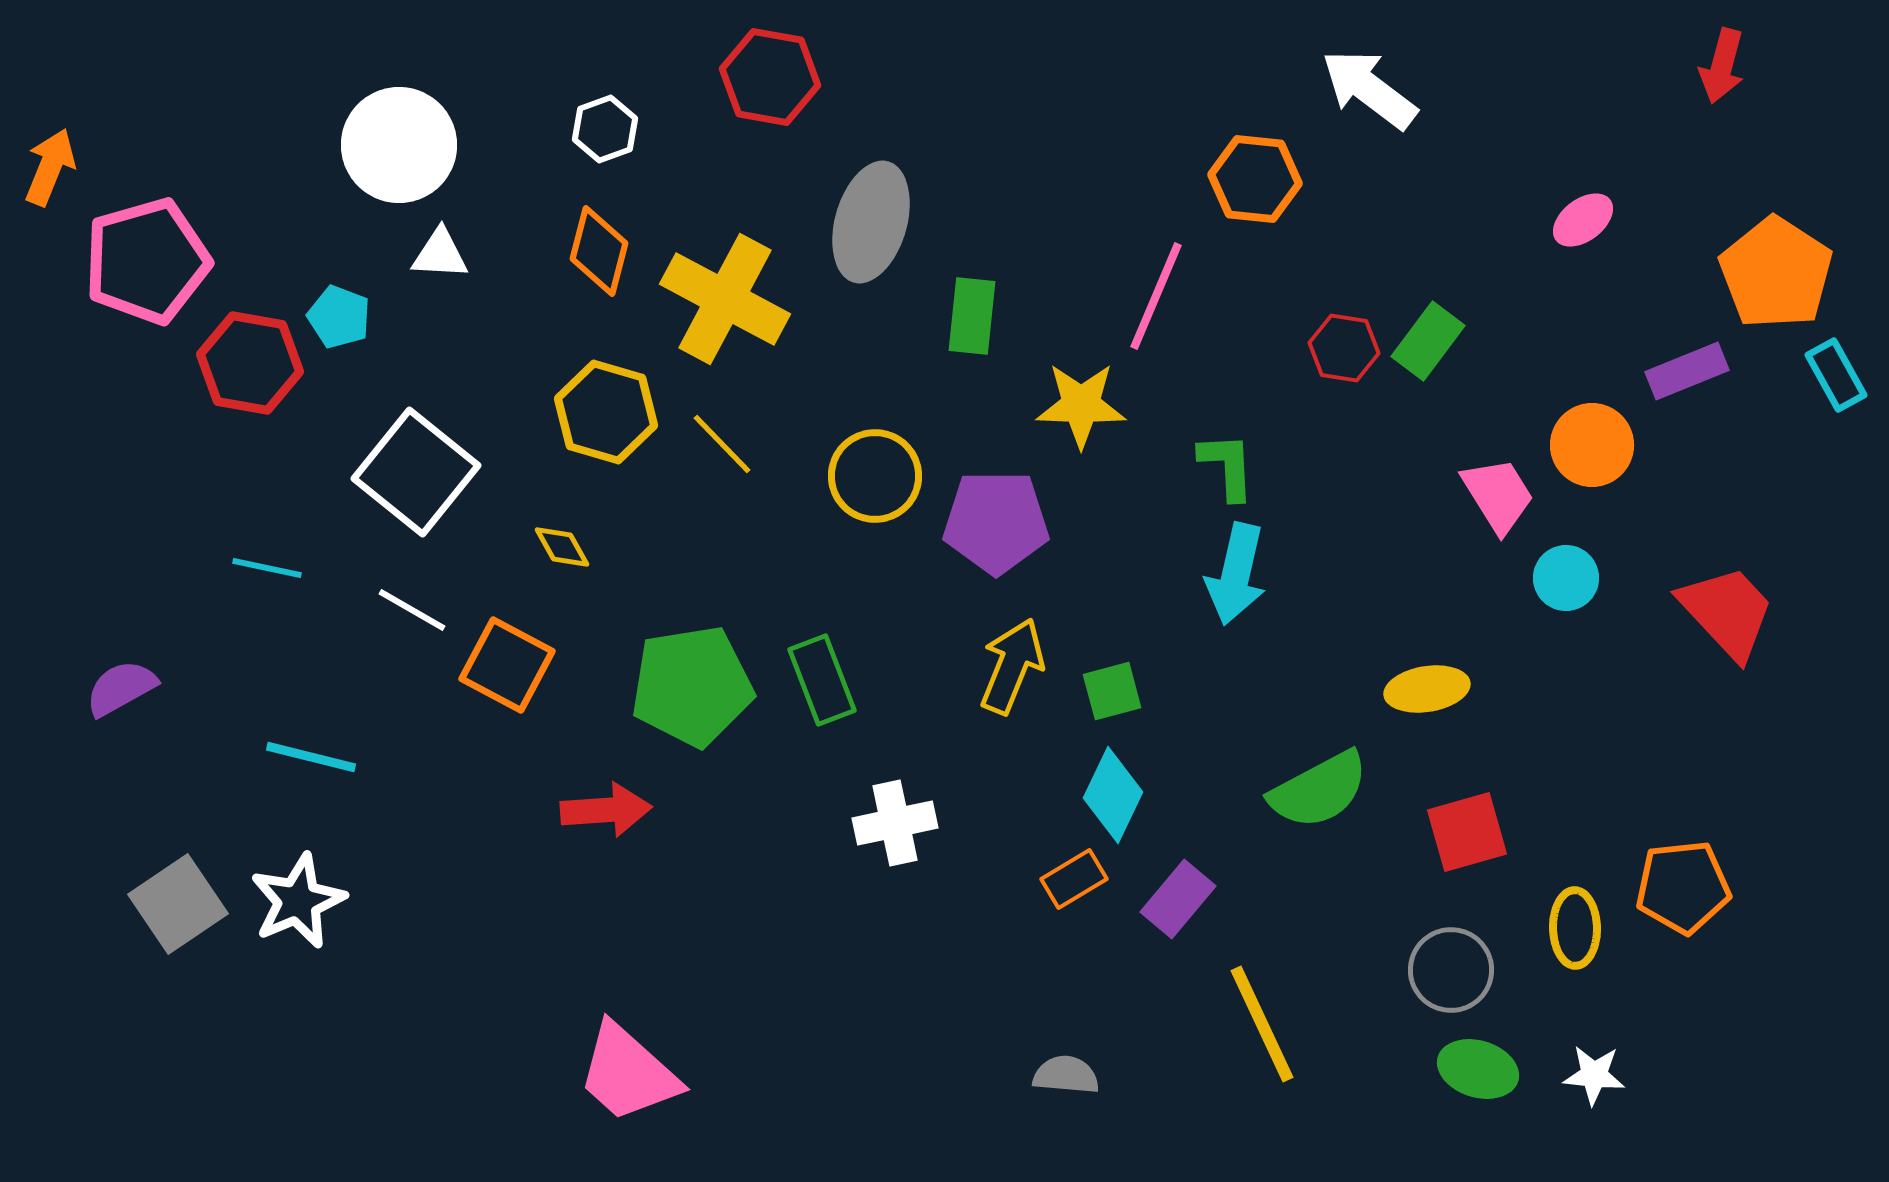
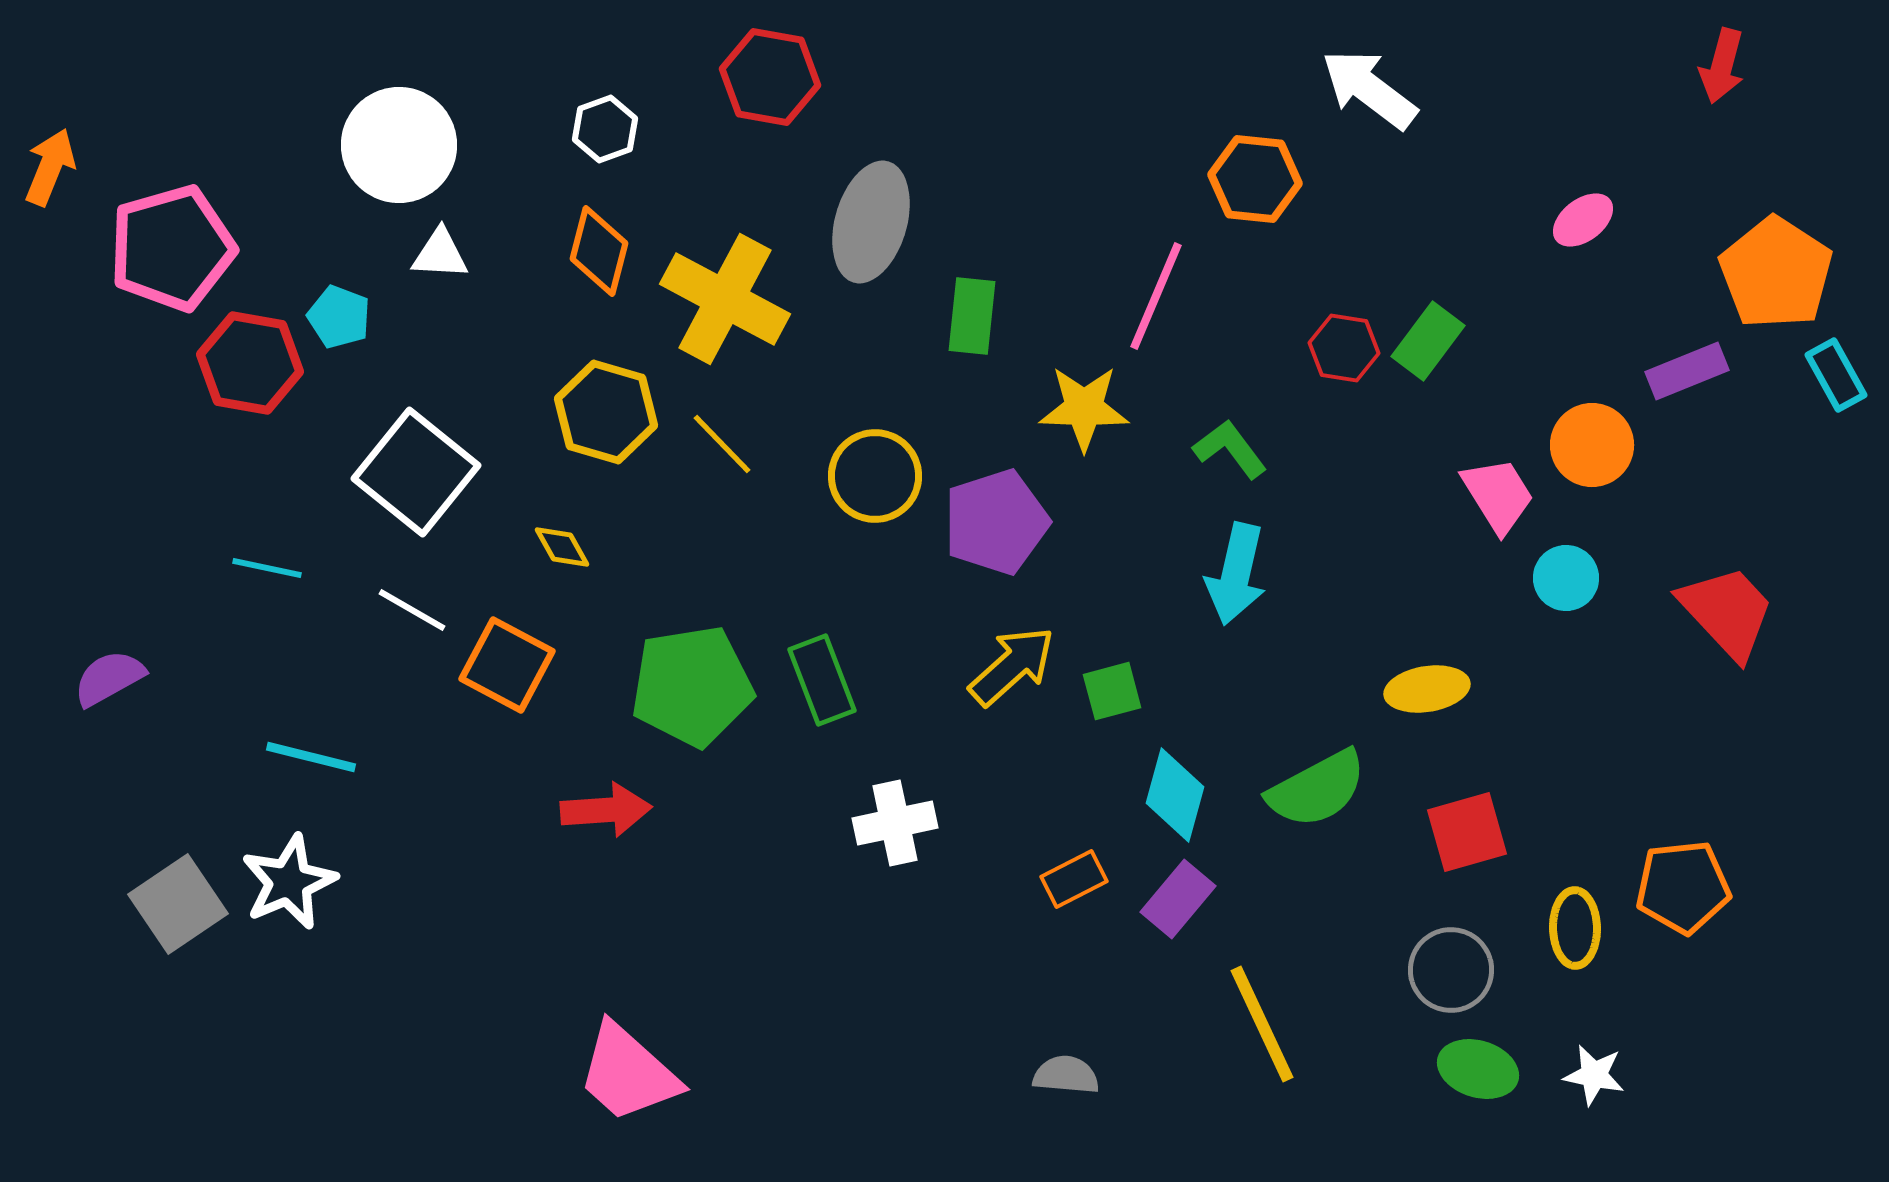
pink pentagon at (147, 261): moved 25 px right, 13 px up
yellow star at (1081, 405): moved 3 px right, 3 px down
green L-shape at (1227, 466): moved 3 px right, 17 px up; rotated 34 degrees counterclockwise
purple pentagon at (996, 522): rotated 18 degrees counterclockwise
yellow arrow at (1012, 666): rotated 26 degrees clockwise
purple semicircle at (121, 688): moved 12 px left, 10 px up
green semicircle at (1319, 790): moved 2 px left, 1 px up
cyan diamond at (1113, 795): moved 62 px right; rotated 10 degrees counterclockwise
orange rectangle at (1074, 879): rotated 4 degrees clockwise
white star at (298, 901): moved 9 px left, 19 px up
white star at (1594, 1075): rotated 6 degrees clockwise
